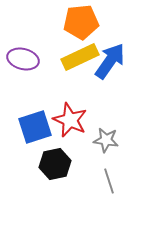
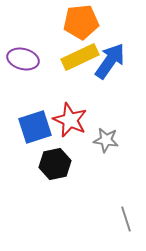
gray line: moved 17 px right, 38 px down
